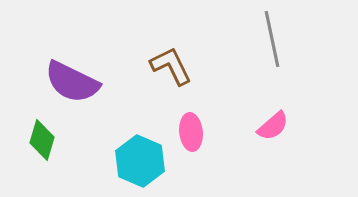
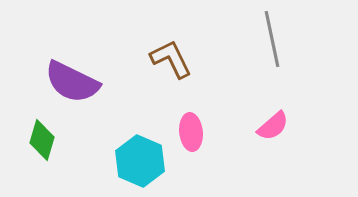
brown L-shape: moved 7 px up
